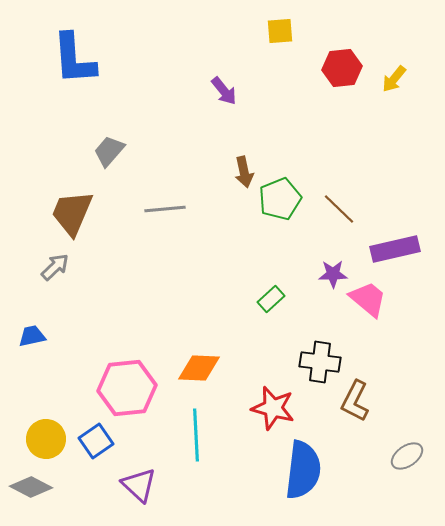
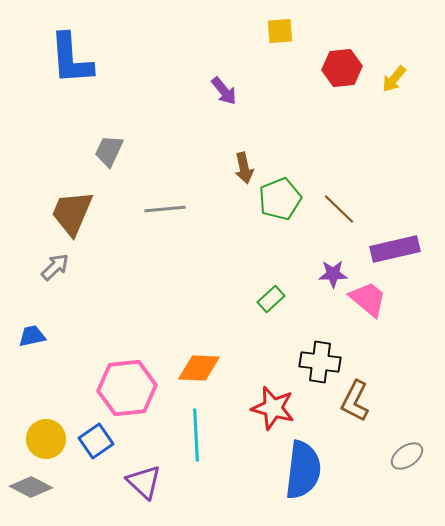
blue L-shape: moved 3 px left
gray trapezoid: rotated 16 degrees counterclockwise
brown arrow: moved 4 px up
purple triangle: moved 5 px right, 3 px up
